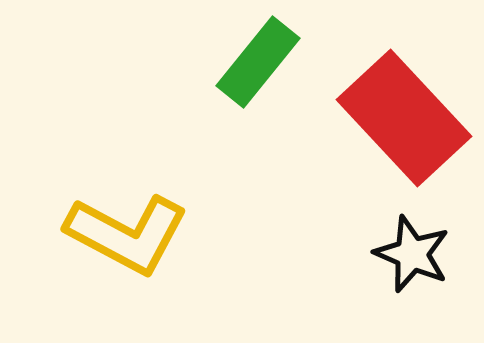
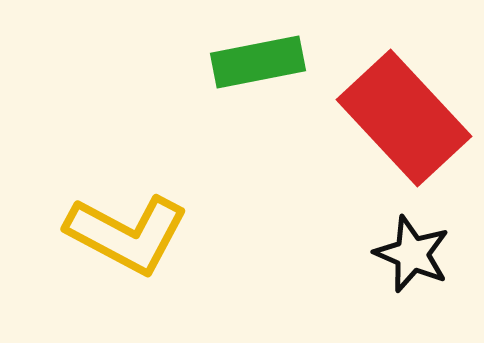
green rectangle: rotated 40 degrees clockwise
